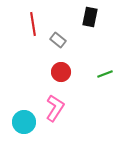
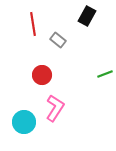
black rectangle: moved 3 px left, 1 px up; rotated 18 degrees clockwise
red circle: moved 19 px left, 3 px down
